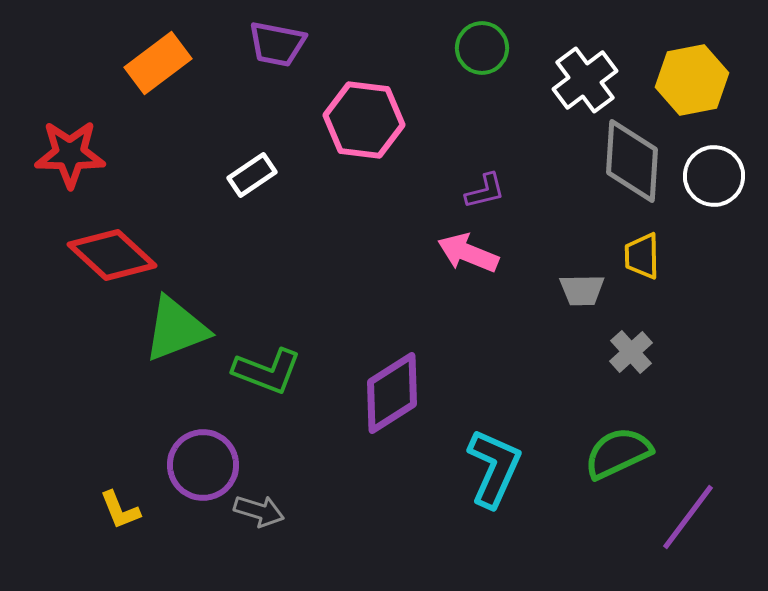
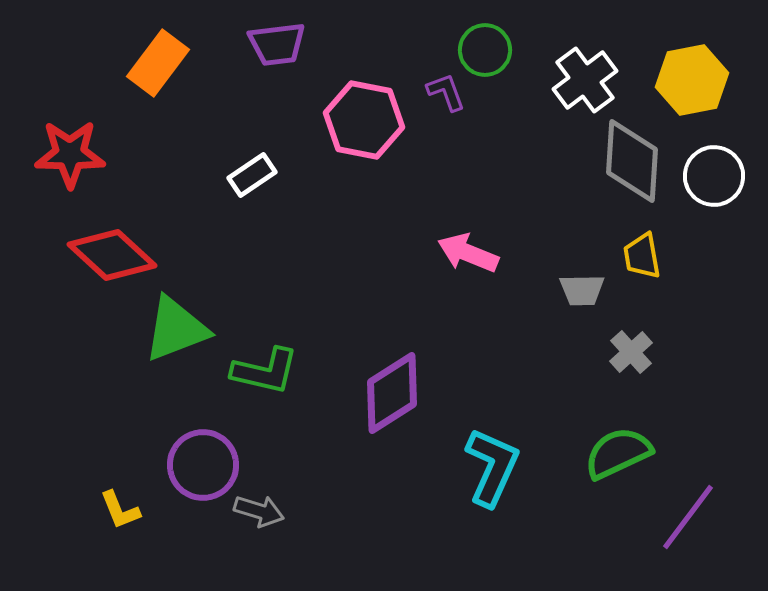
purple trapezoid: rotated 18 degrees counterclockwise
green circle: moved 3 px right, 2 px down
orange rectangle: rotated 16 degrees counterclockwise
pink hexagon: rotated 4 degrees clockwise
purple L-shape: moved 39 px left, 99 px up; rotated 96 degrees counterclockwise
yellow trapezoid: rotated 9 degrees counterclockwise
green L-shape: moved 2 px left; rotated 8 degrees counterclockwise
cyan L-shape: moved 2 px left, 1 px up
